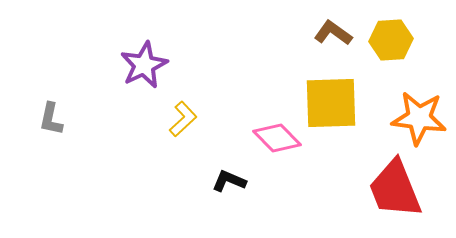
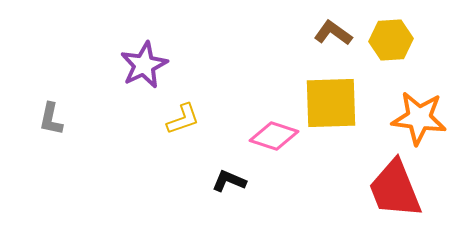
yellow L-shape: rotated 24 degrees clockwise
pink diamond: moved 3 px left, 2 px up; rotated 27 degrees counterclockwise
